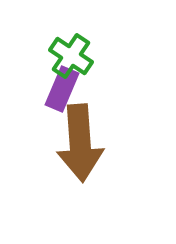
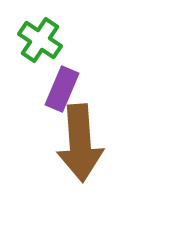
green cross: moved 31 px left, 16 px up
